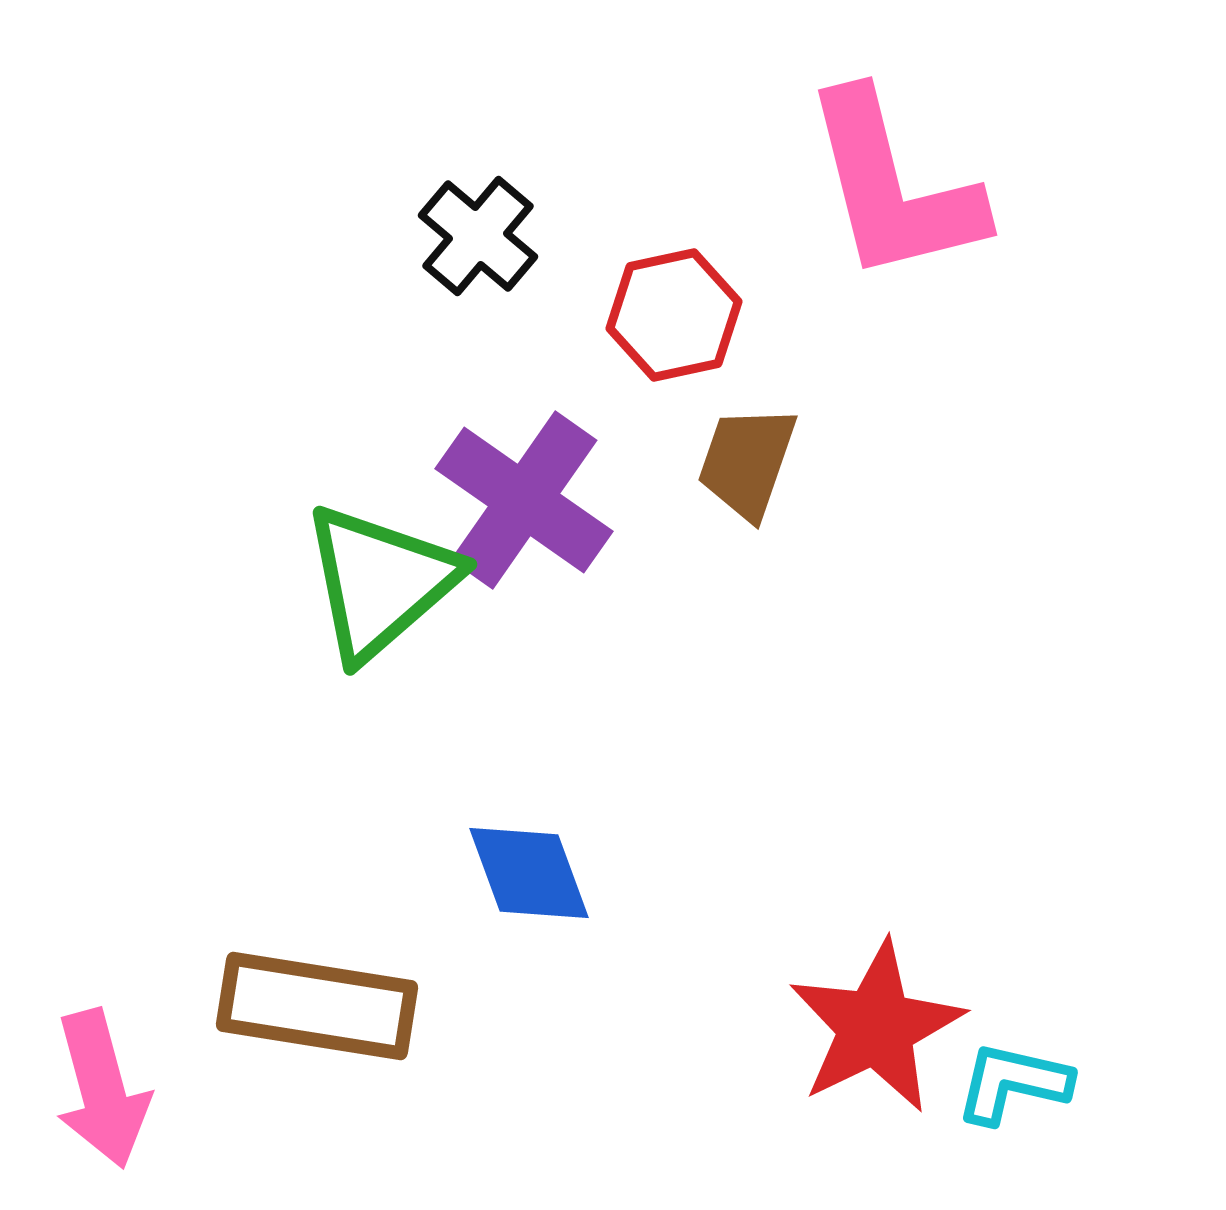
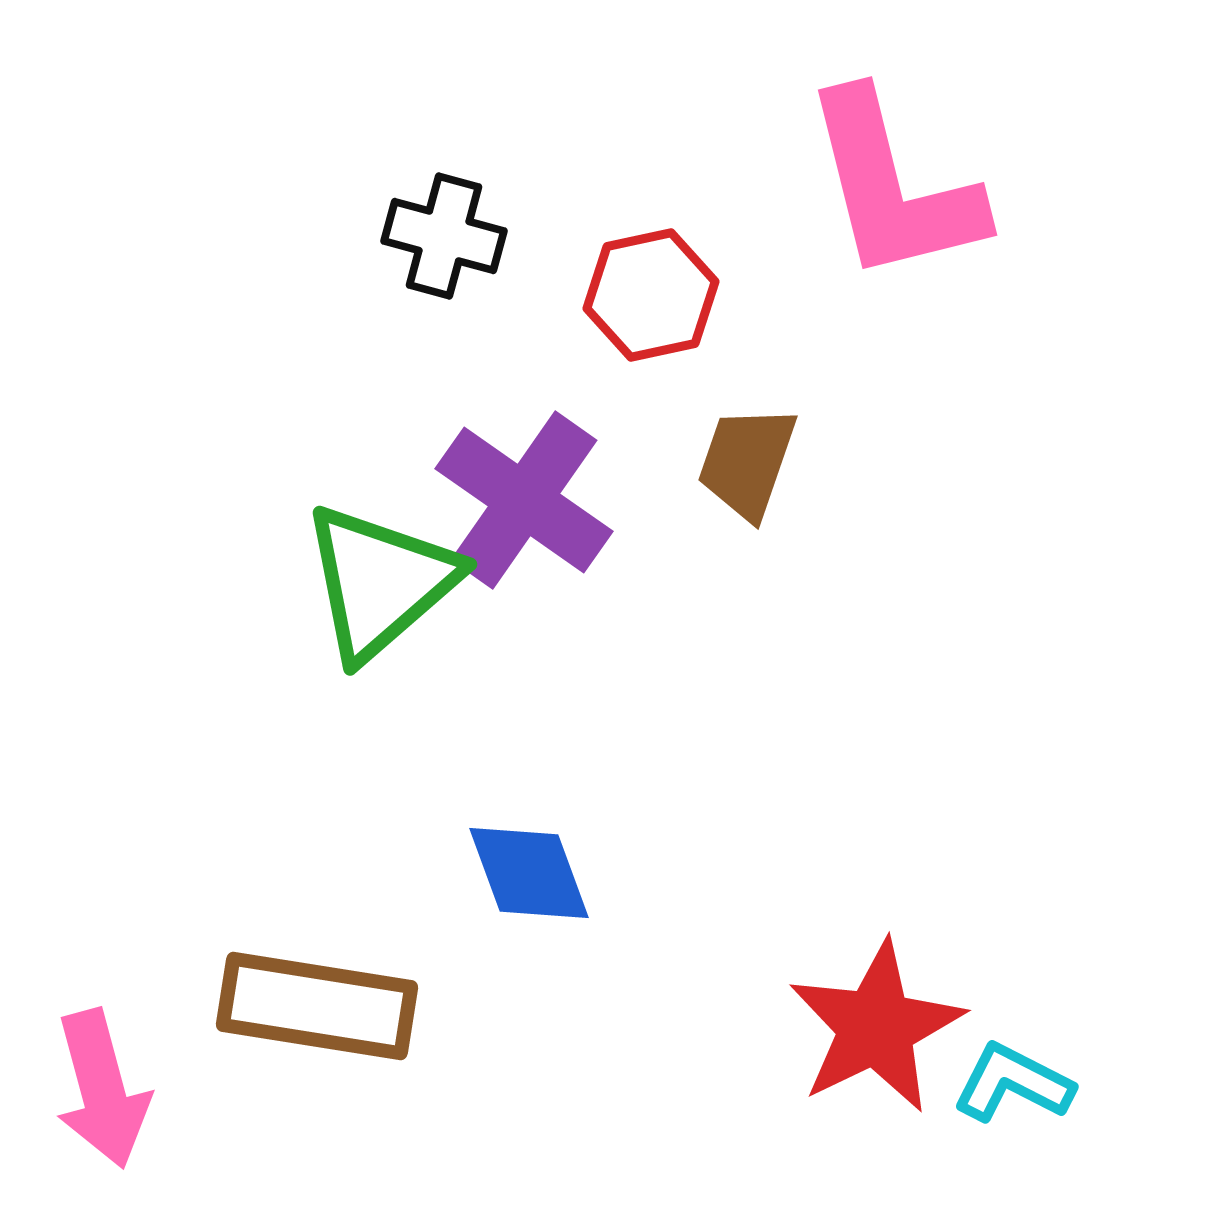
black cross: moved 34 px left; rotated 25 degrees counterclockwise
red hexagon: moved 23 px left, 20 px up
cyan L-shape: rotated 14 degrees clockwise
